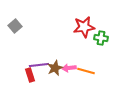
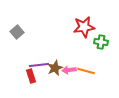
gray square: moved 2 px right, 6 px down
green cross: moved 4 px down
pink arrow: moved 2 px down
red rectangle: moved 1 px right, 1 px down
